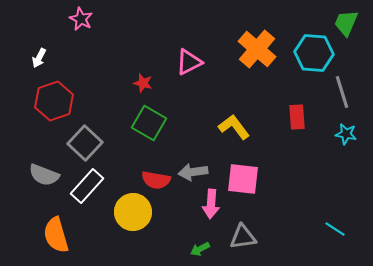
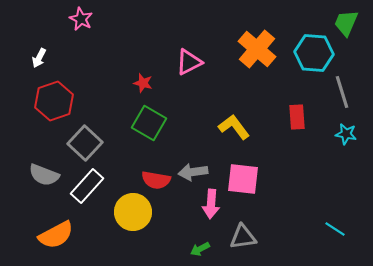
orange semicircle: rotated 102 degrees counterclockwise
